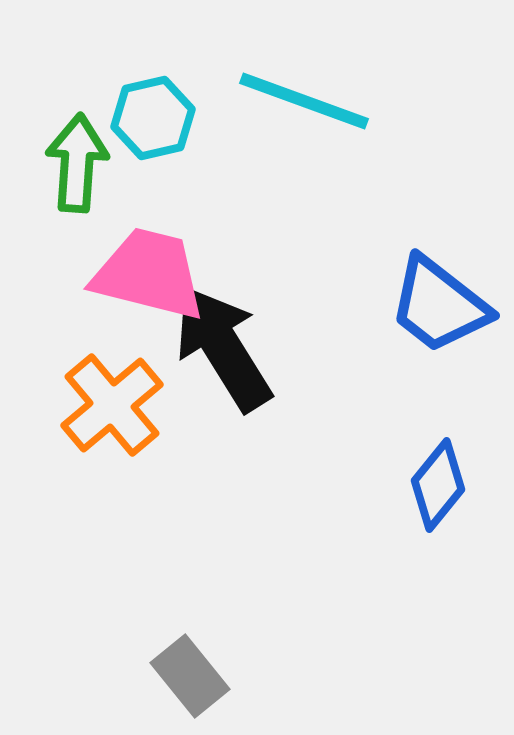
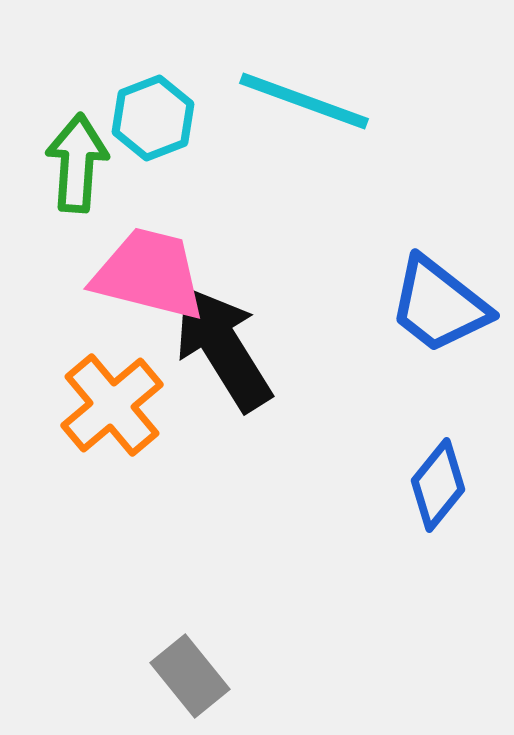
cyan hexagon: rotated 8 degrees counterclockwise
